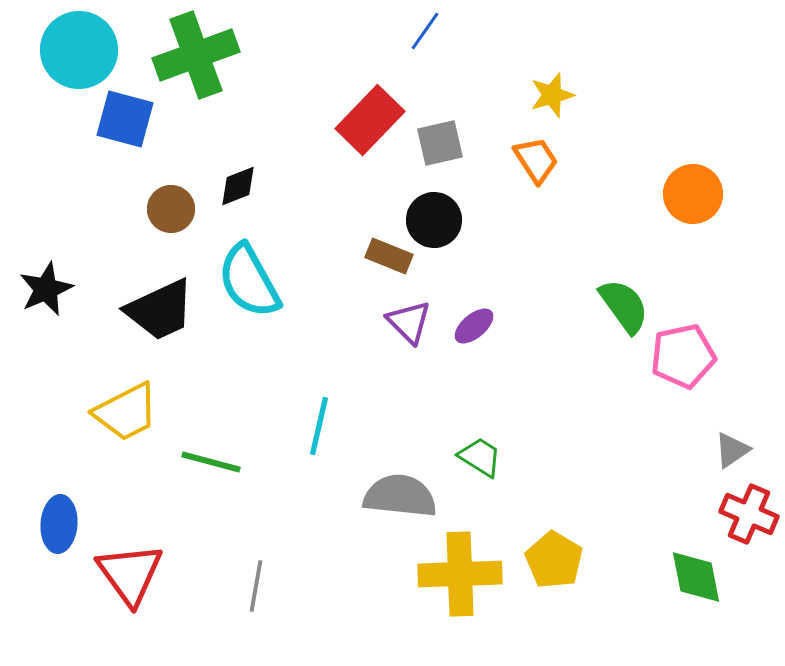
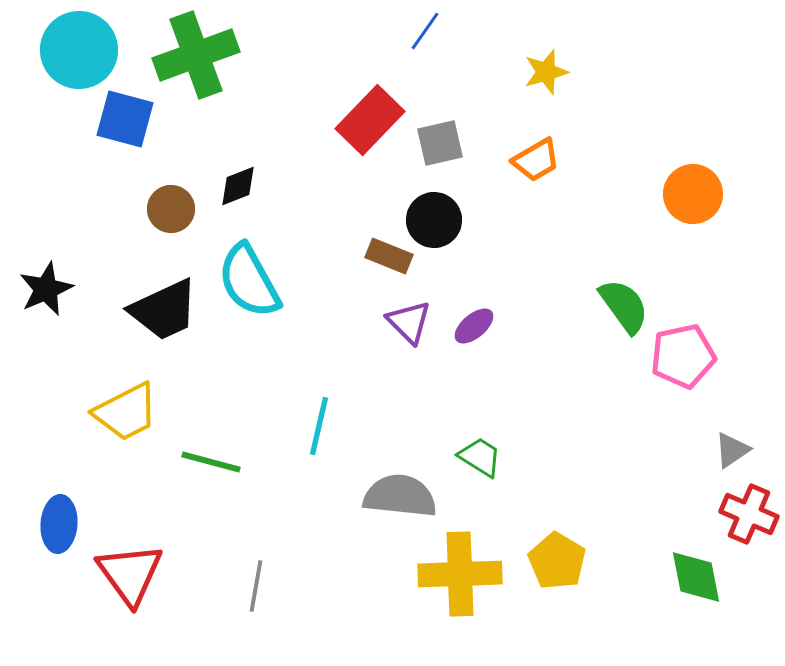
yellow star: moved 6 px left, 23 px up
orange trapezoid: rotated 93 degrees clockwise
black trapezoid: moved 4 px right
yellow pentagon: moved 3 px right, 1 px down
